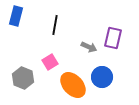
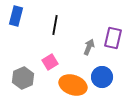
gray arrow: rotated 91 degrees counterclockwise
gray hexagon: rotated 15 degrees clockwise
orange ellipse: rotated 28 degrees counterclockwise
